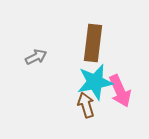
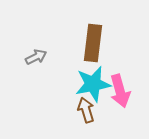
cyan star: moved 2 px left, 2 px down
pink arrow: rotated 8 degrees clockwise
brown arrow: moved 5 px down
